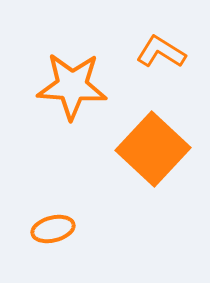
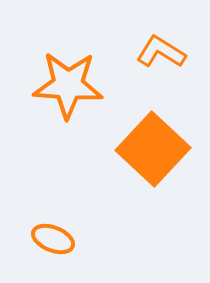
orange star: moved 4 px left, 1 px up
orange ellipse: moved 10 px down; rotated 36 degrees clockwise
